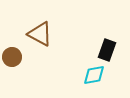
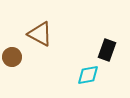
cyan diamond: moved 6 px left
